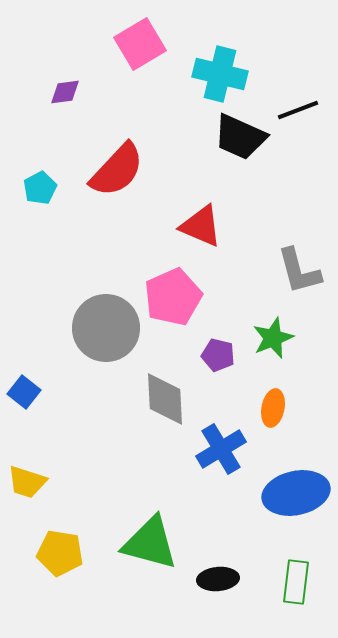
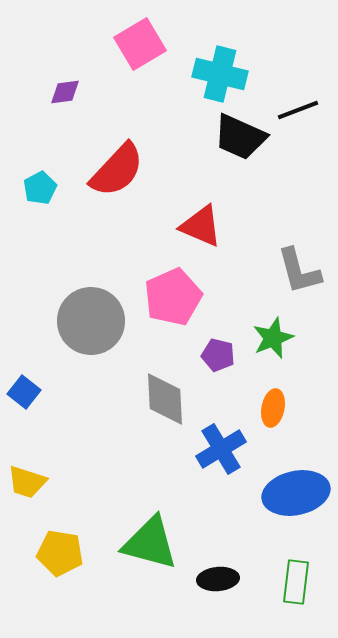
gray circle: moved 15 px left, 7 px up
